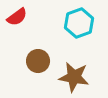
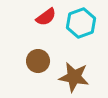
red semicircle: moved 29 px right
cyan hexagon: moved 2 px right
